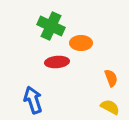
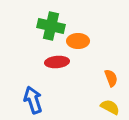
green cross: rotated 12 degrees counterclockwise
orange ellipse: moved 3 px left, 2 px up
